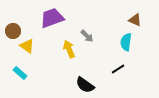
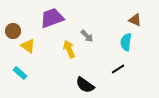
yellow triangle: moved 1 px right
